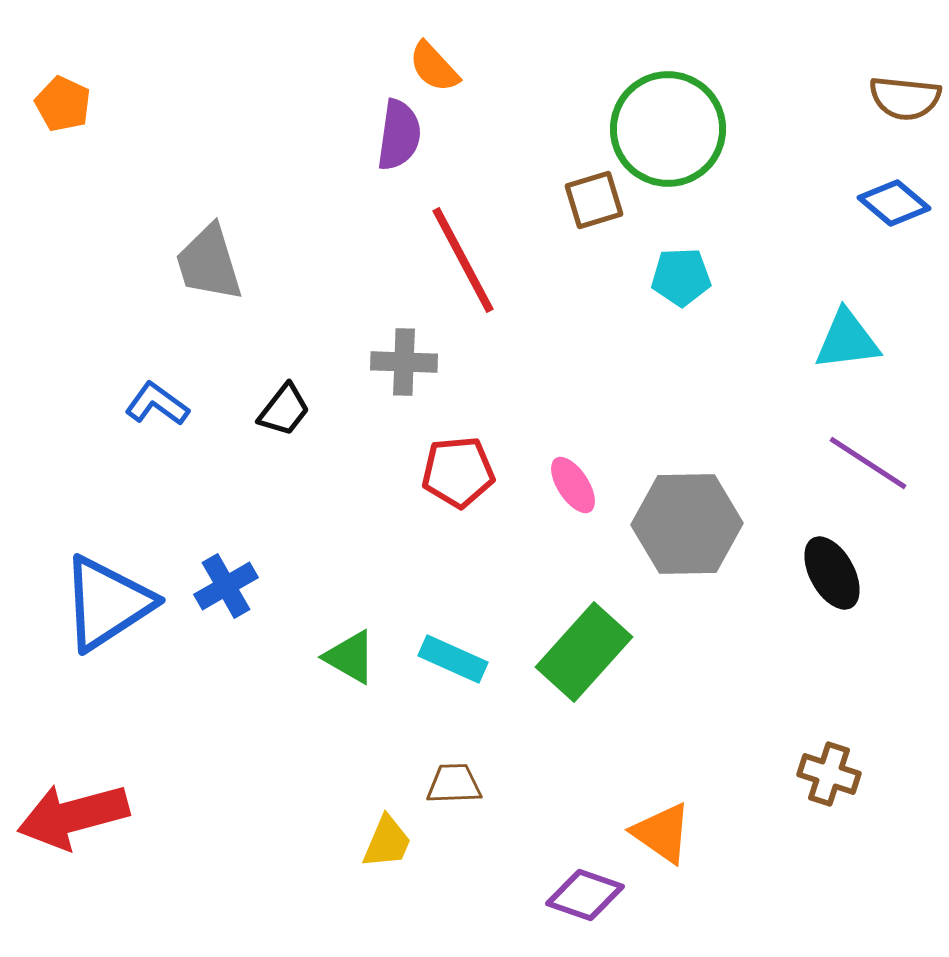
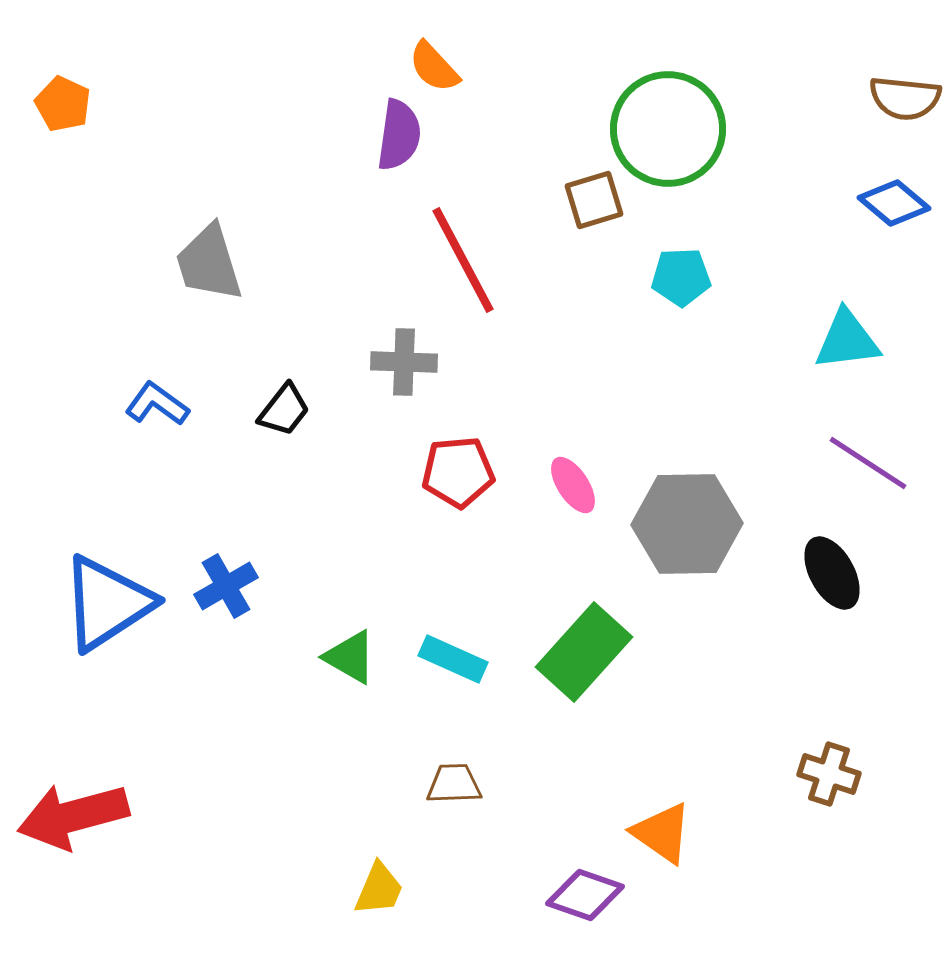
yellow trapezoid: moved 8 px left, 47 px down
